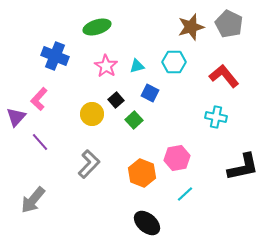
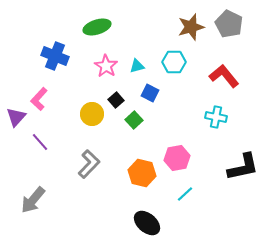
orange hexagon: rotated 8 degrees counterclockwise
